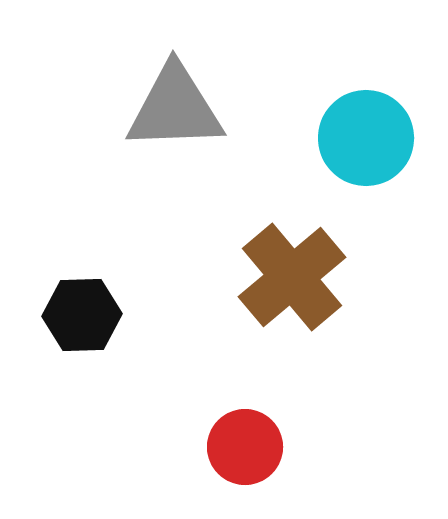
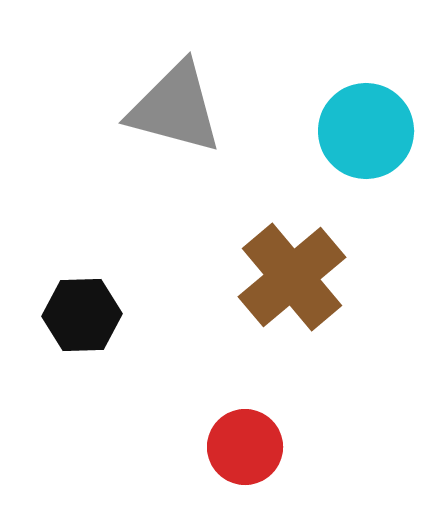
gray triangle: rotated 17 degrees clockwise
cyan circle: moved 7 px up
